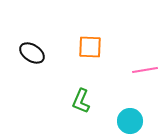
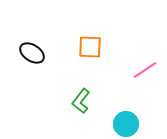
pink line: rotated 25 degrees counterclockwise
green L-shape: rotated 15 degrees clockwise
cyan circle: moved 4 px left, 3 px down
